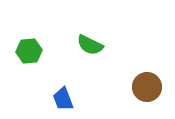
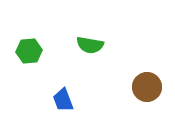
green semicircle: rotated 16 degrees counterclockwise
blue trapezoid: moved 1 px down
